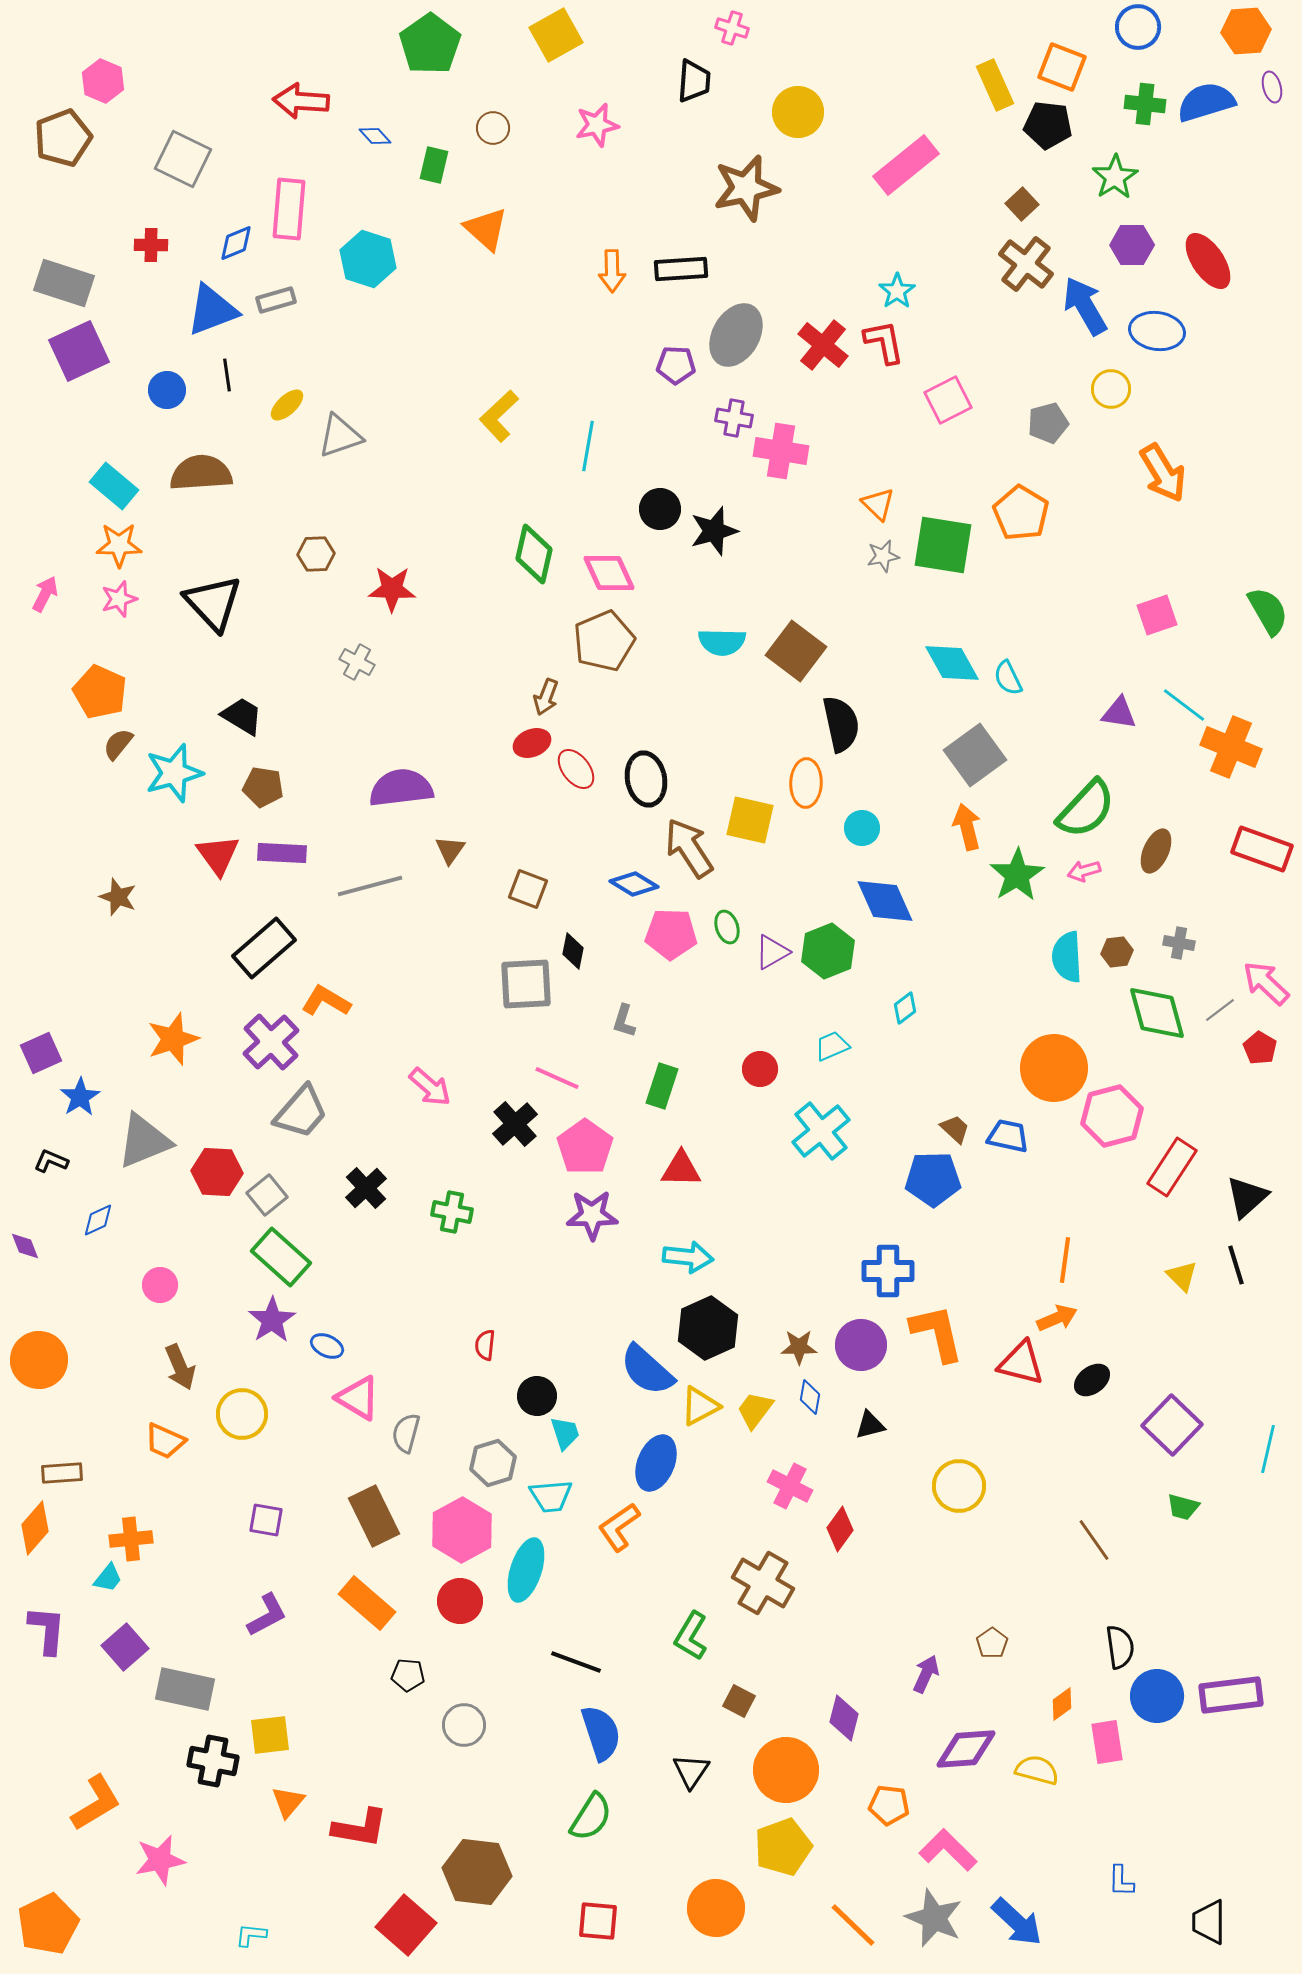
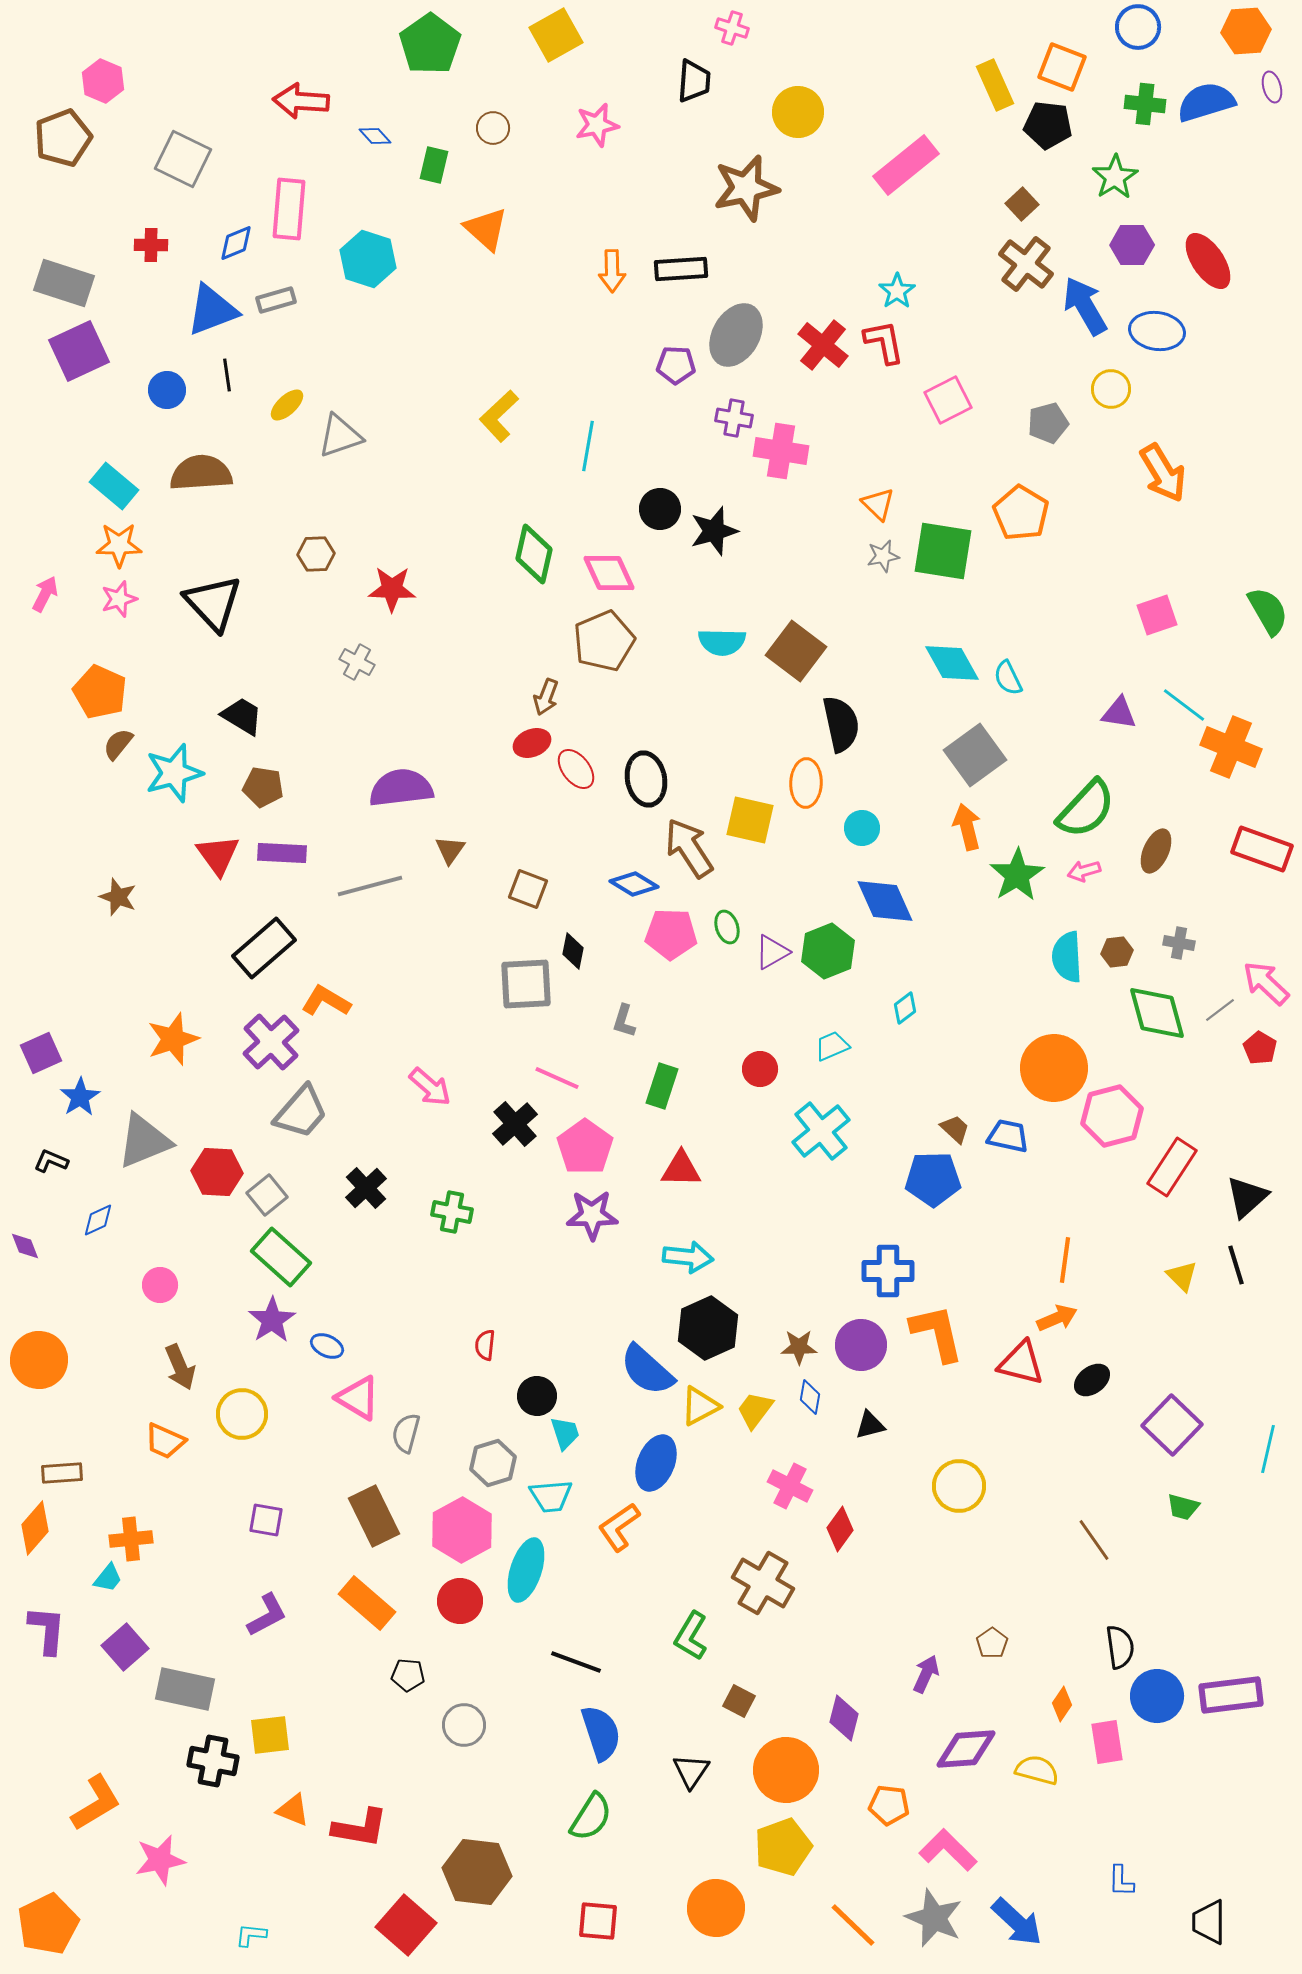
green square at (943, 545): moved 6 px down
orange diamond at (1062, 1704): rotated 20 degrees counterclockwise
orange triangle at (288, 1802): moved 5 px right, 8 px down; rotated 48 degrees counterclockwise
